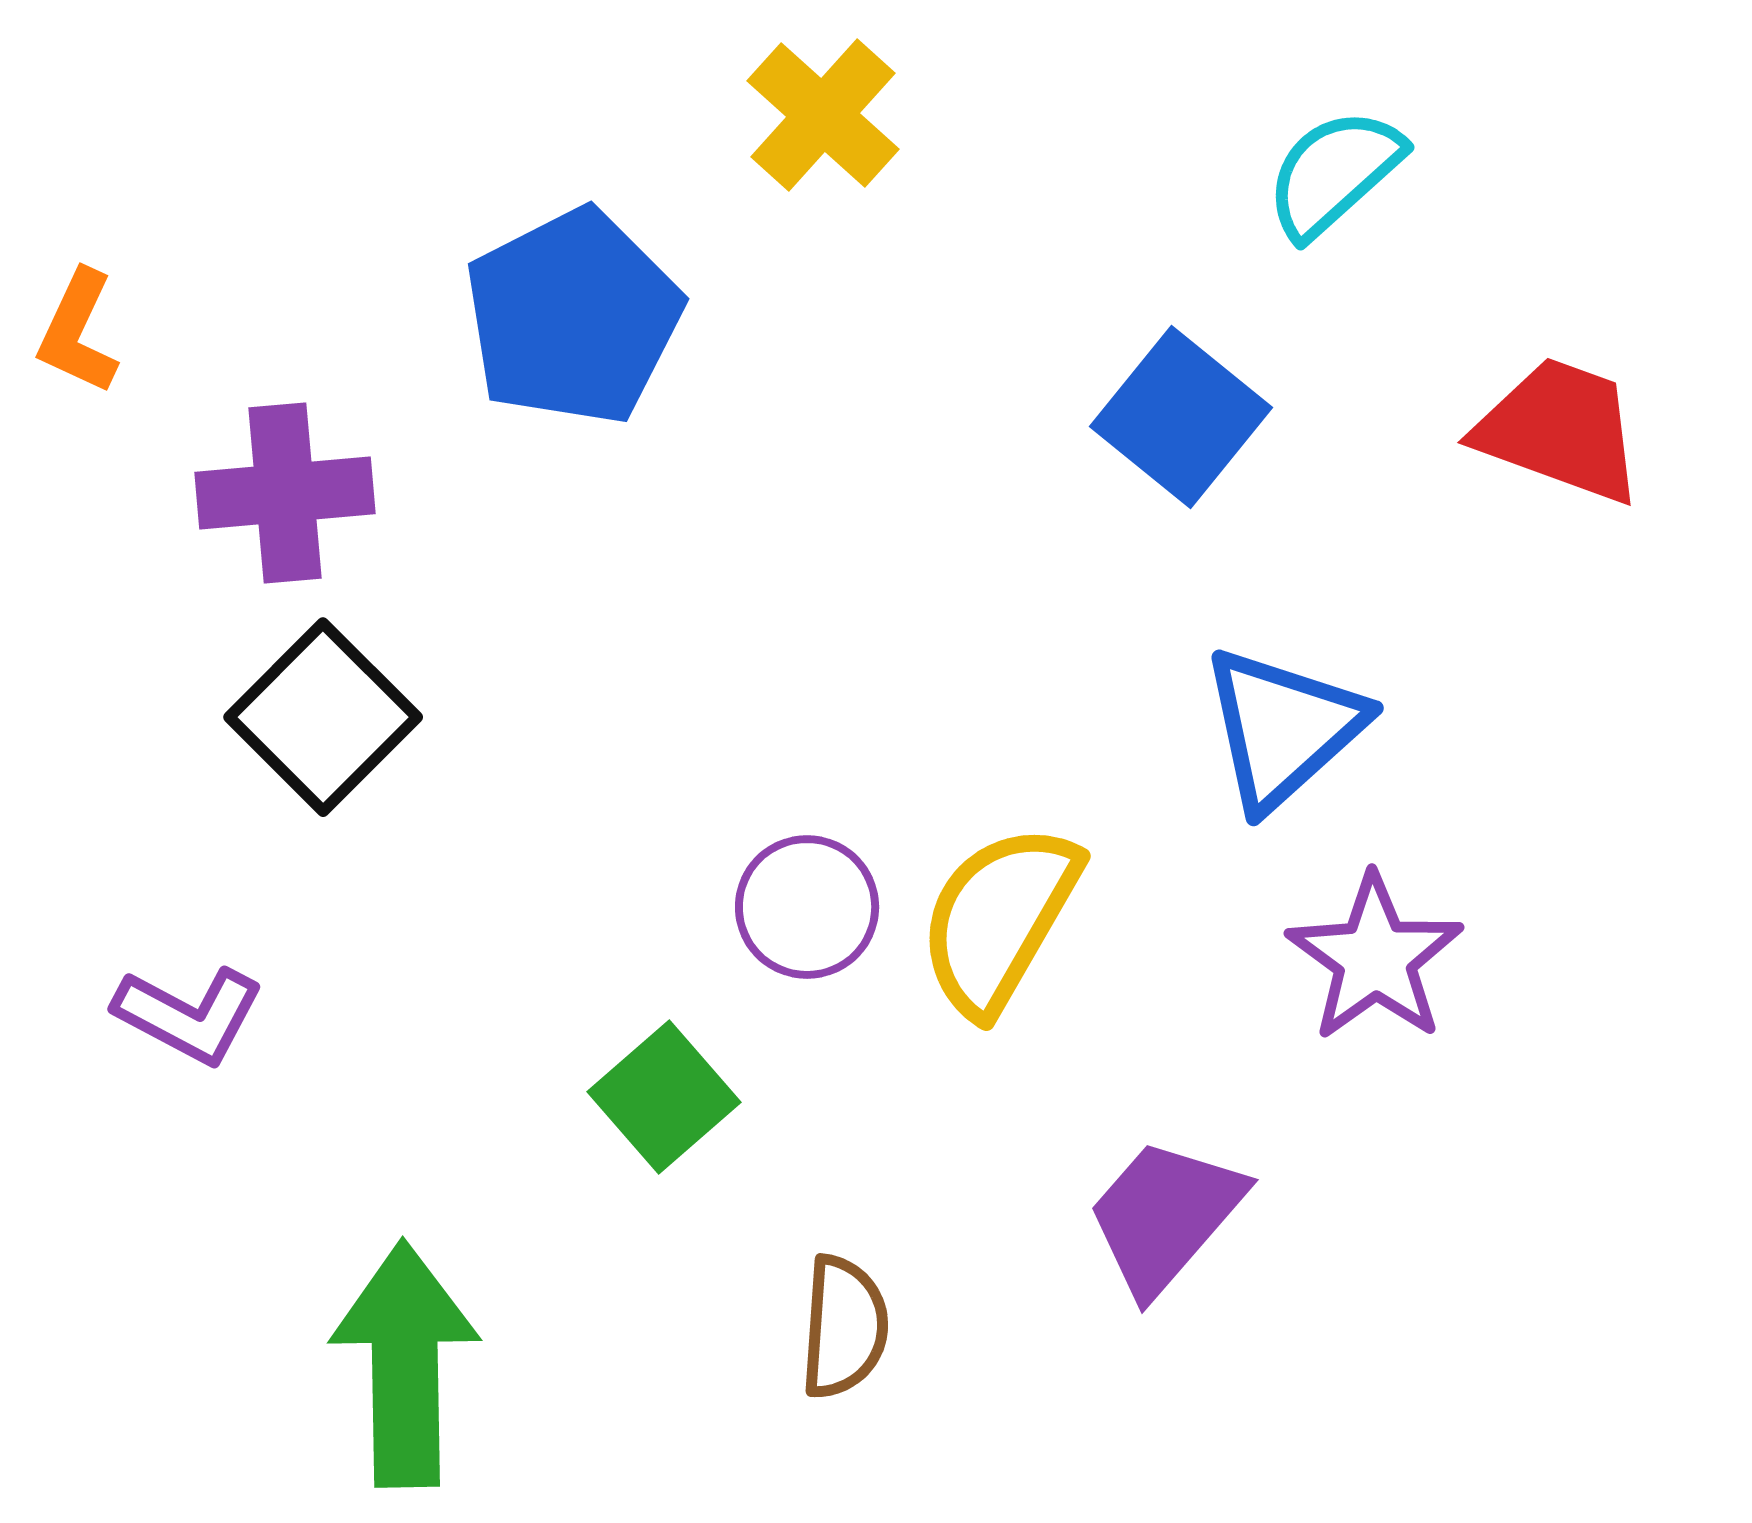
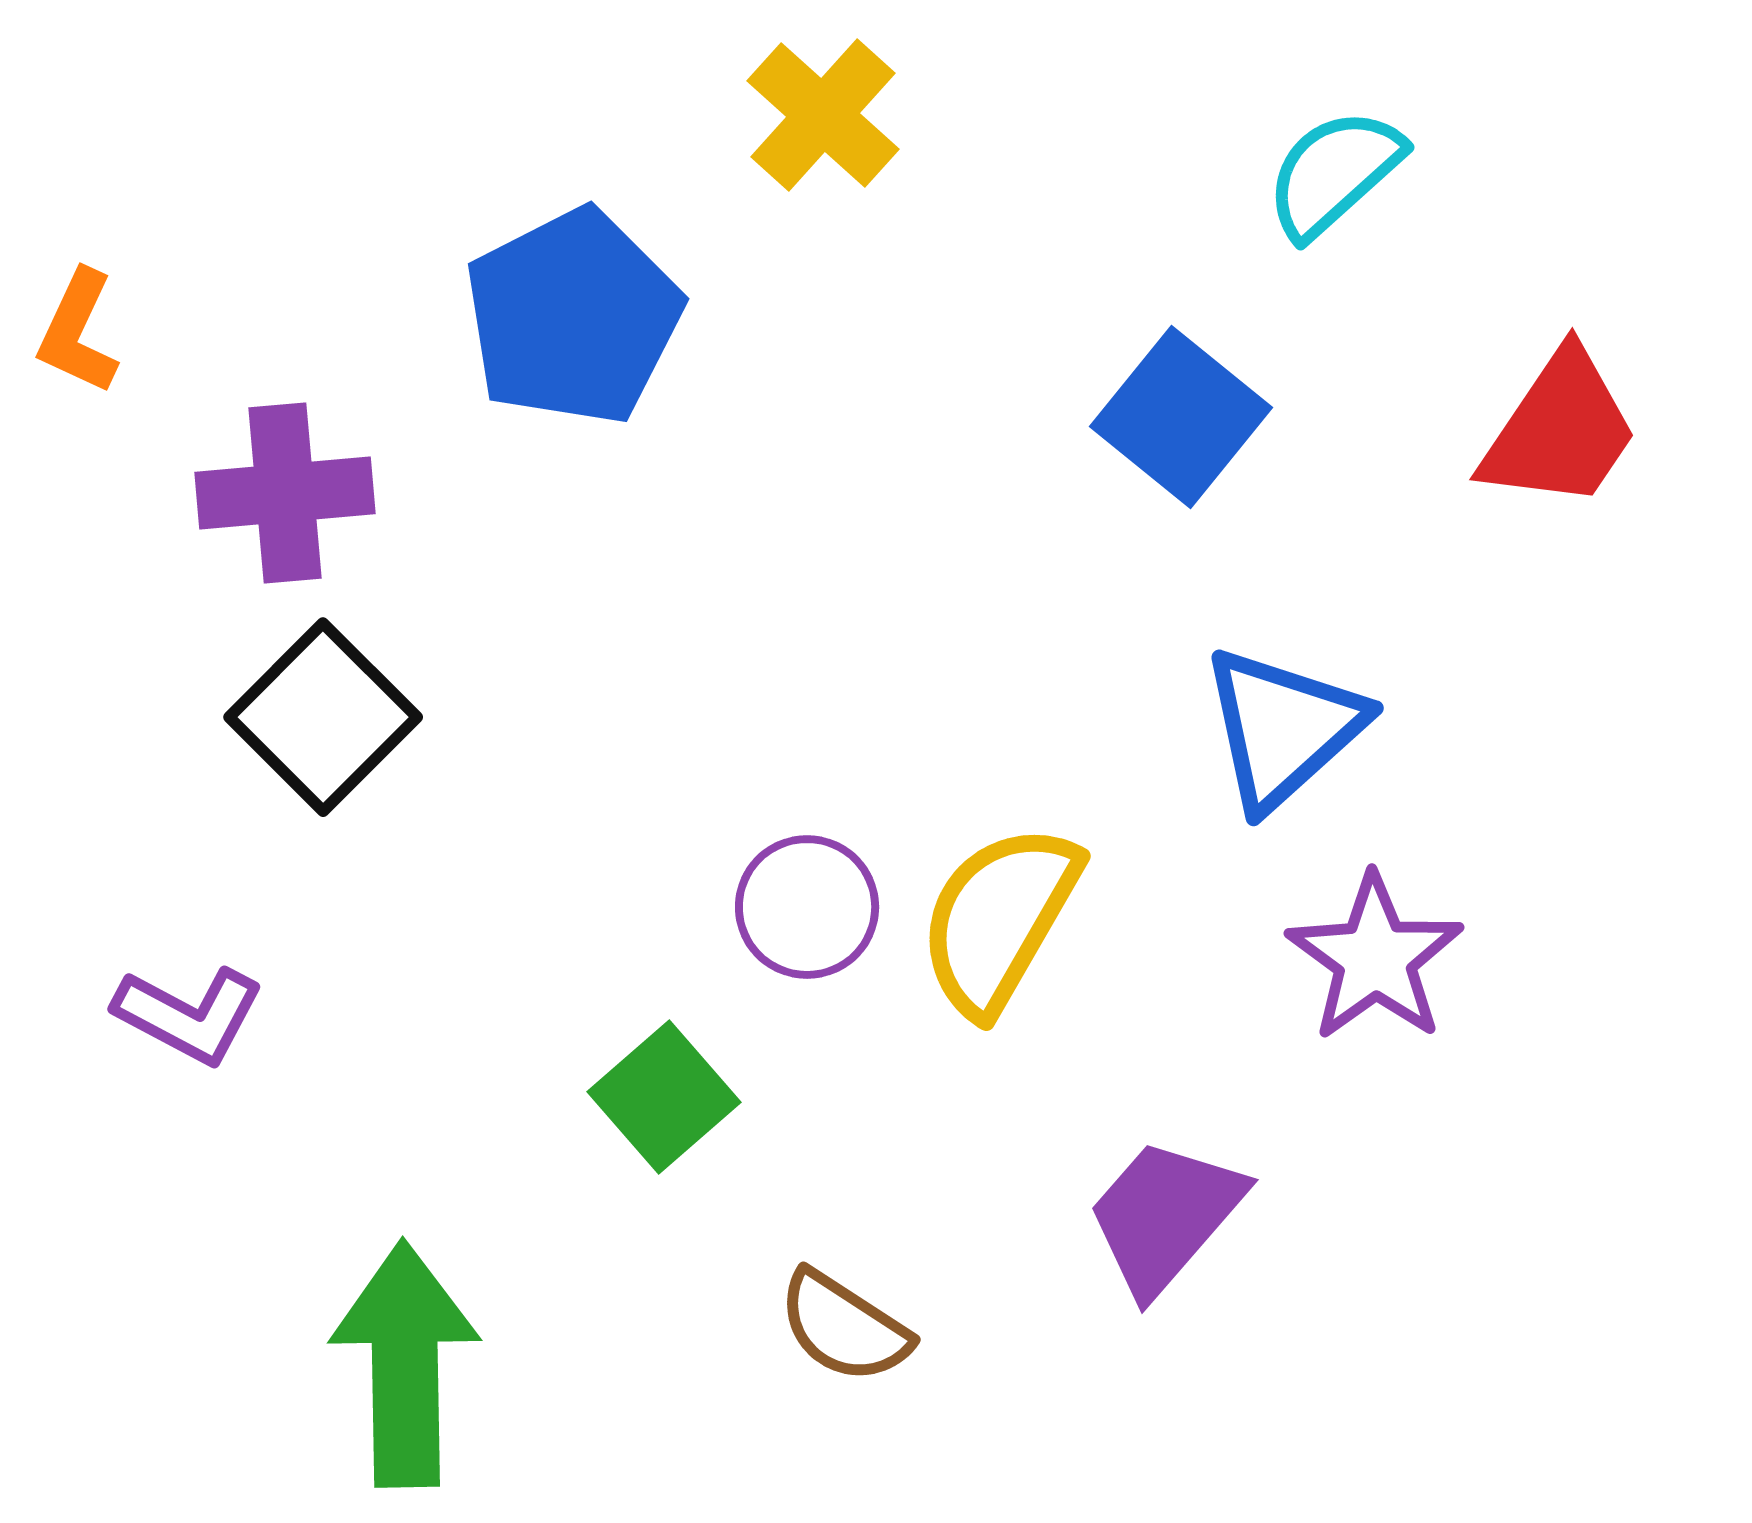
red trapezoid: rotated 104 degrees clockwise
brown semicircle: rotated 119 degrees clockwise
